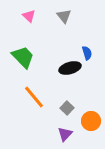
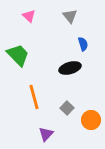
gray triangle: moved 6 px right
blue semicircle: moved 4 px left, 9 px up
green trapezoid: moved 5 px left, 2 px up
orange line: rotated 25 degrees clockwise
orange circle: moved 1 px up
purple triangle: moved 19 px left
